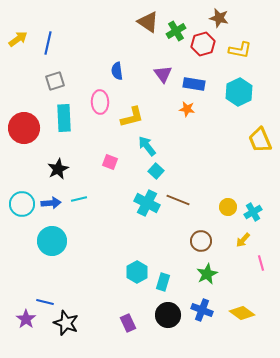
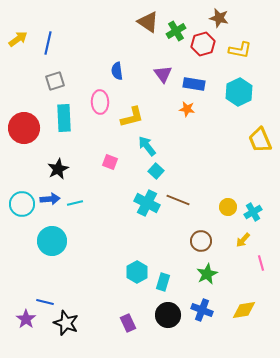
cyan line at (79, 199): moved 4 px left, 4 px down
blue arrow at (51, 203): moved 1 px left, 4 px up
yellow diamond at (242, 313): moved 2 px right, 3 px up; rotated 45 degrees counterclockwise
